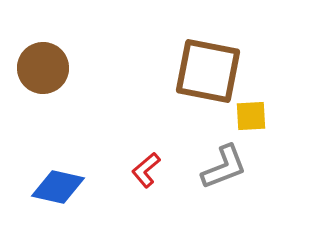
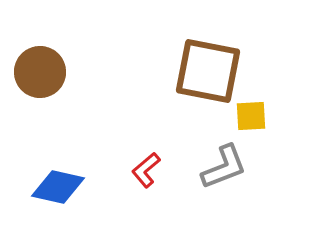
brown circle: moved 3 px left, 4 px down
